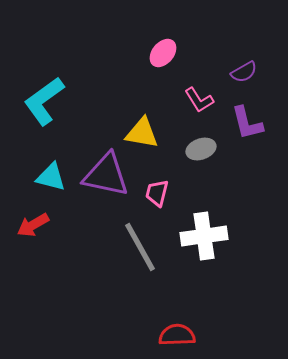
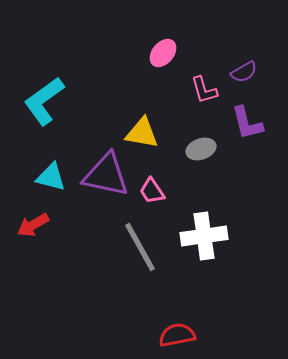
pink L-shape: moved 5 px right, 10 px up; rotated 16 degrees clockwise
pink trapezoid: moved 5 px left, 2 px up; rotated 48 degrees counterclockwise
red semicircle: rotated 9 degrees counterclockwise
